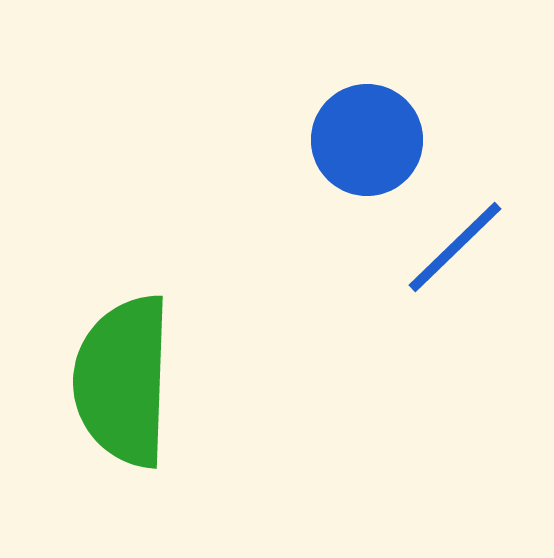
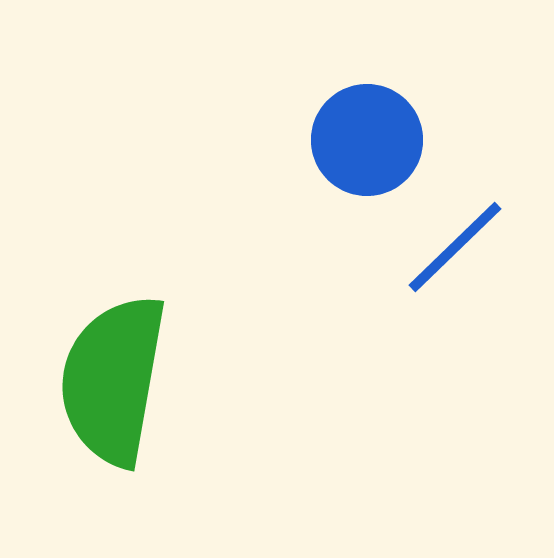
green semicircle: moved 10 px left, 1 px up; rotated 8 degrees clockwise
